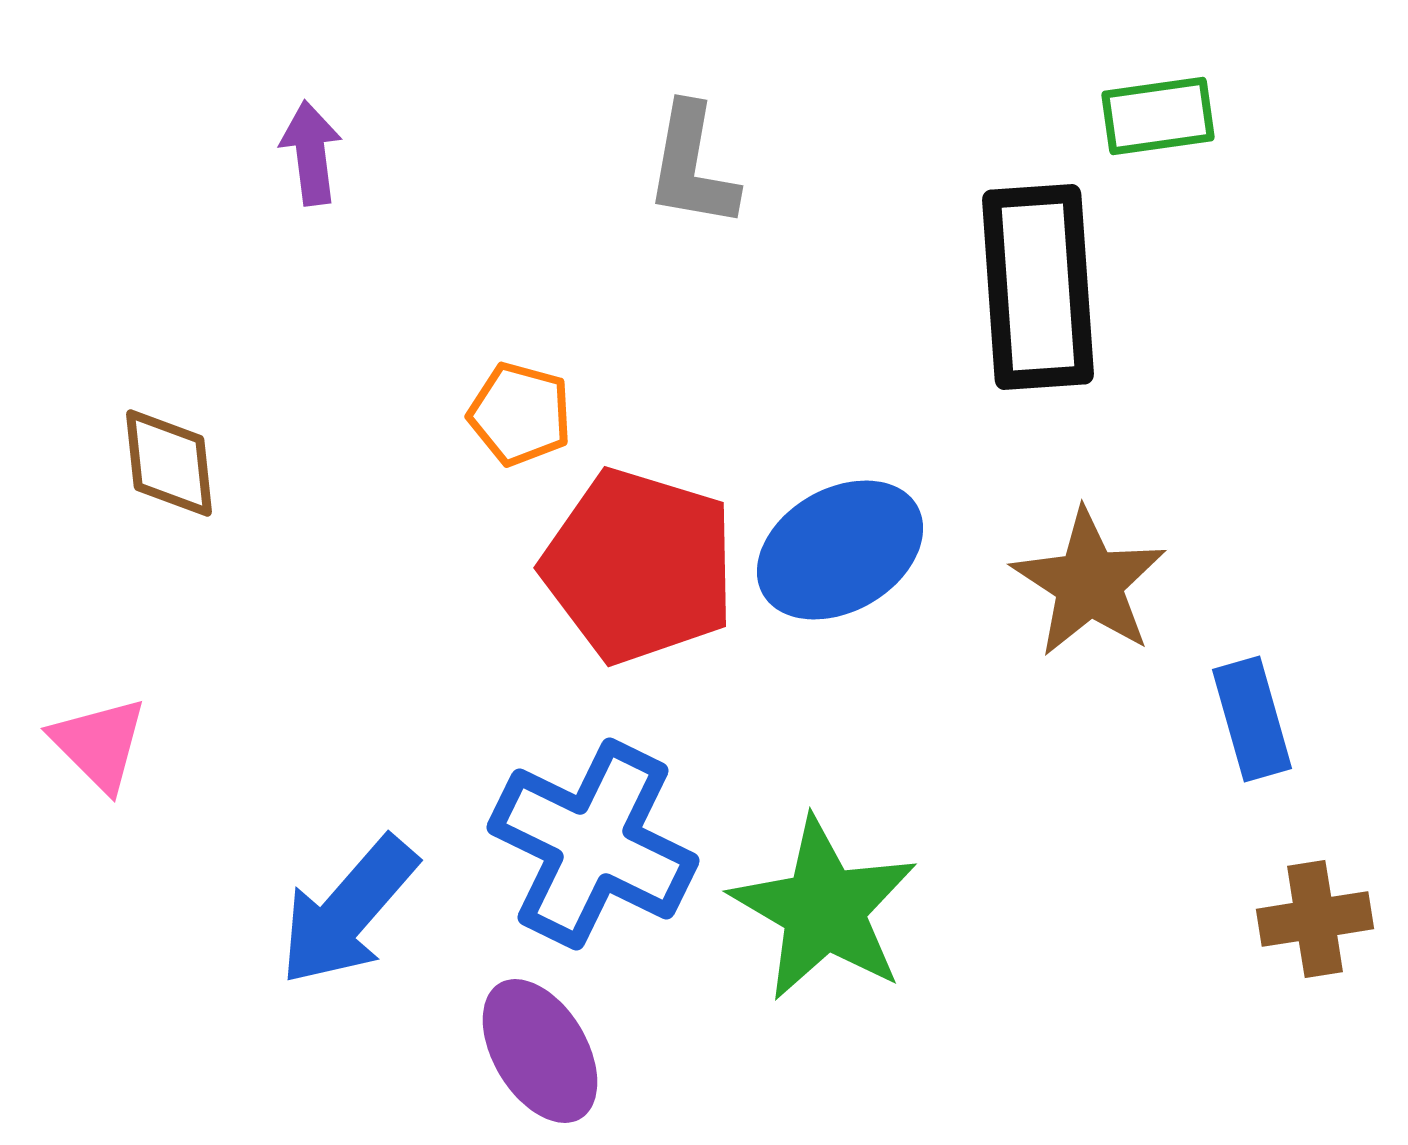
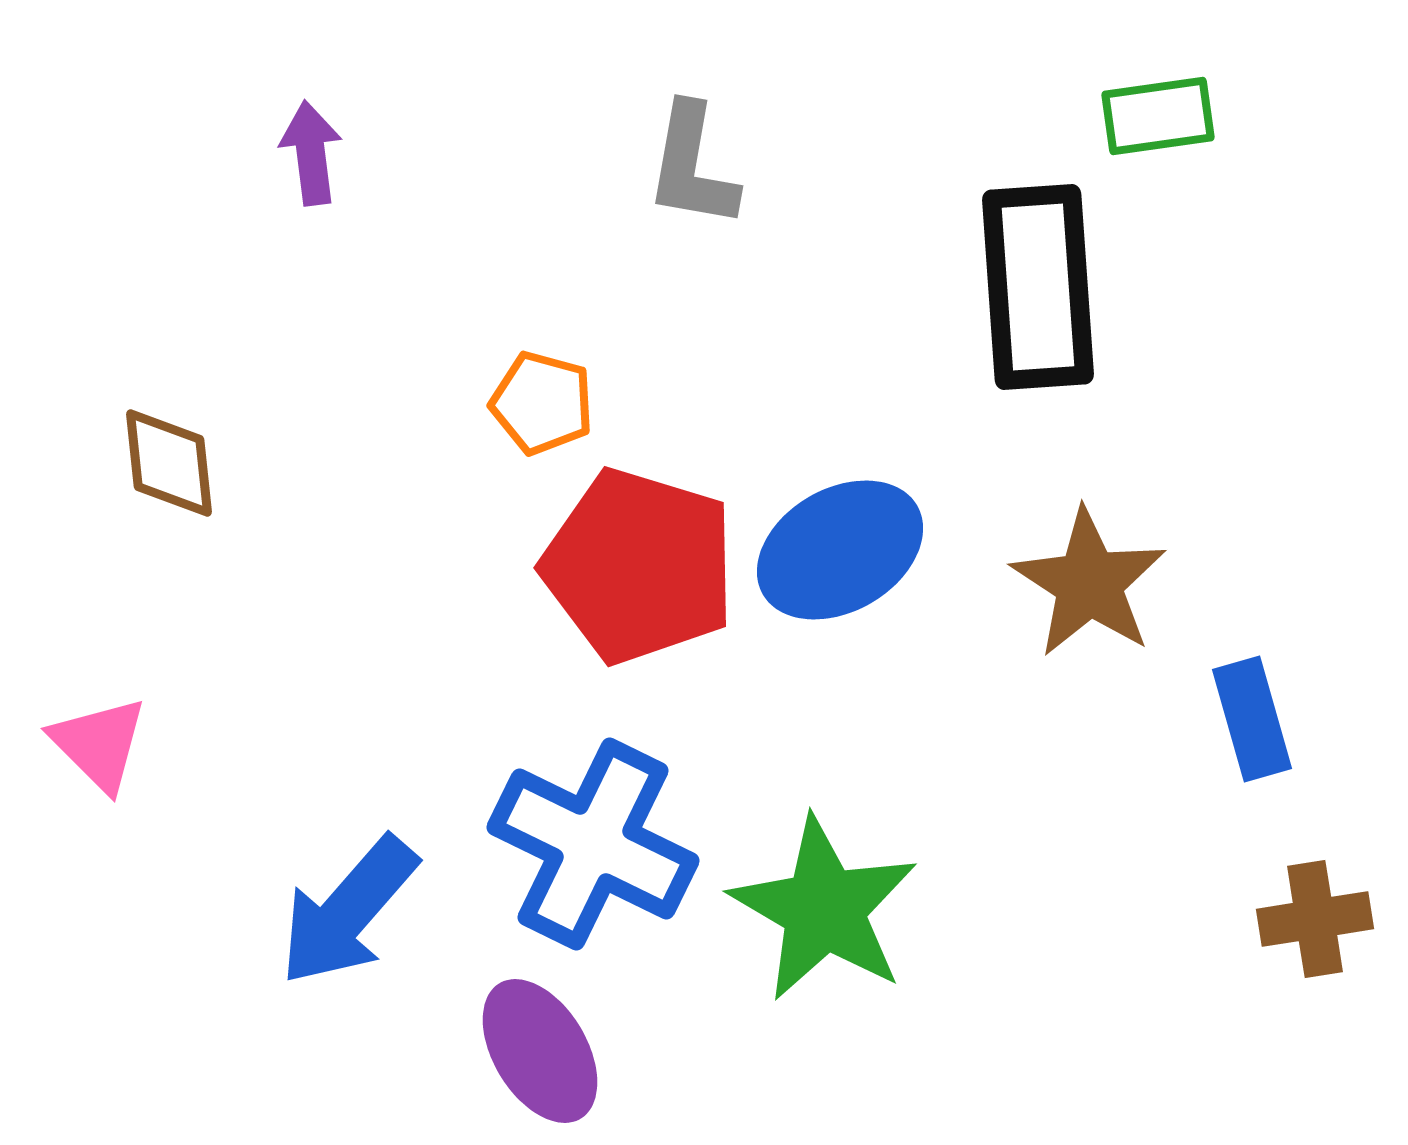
orange pentagon: moved 22 px right, 11 px up
